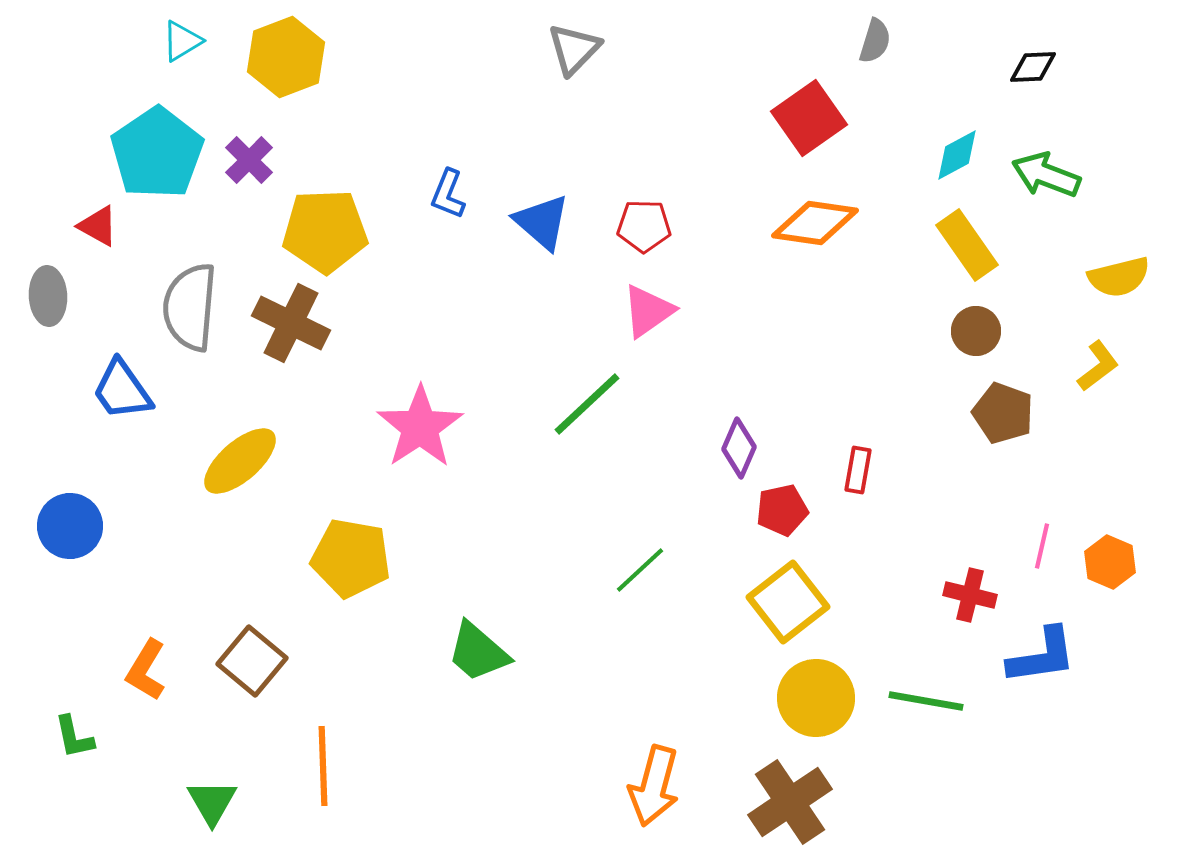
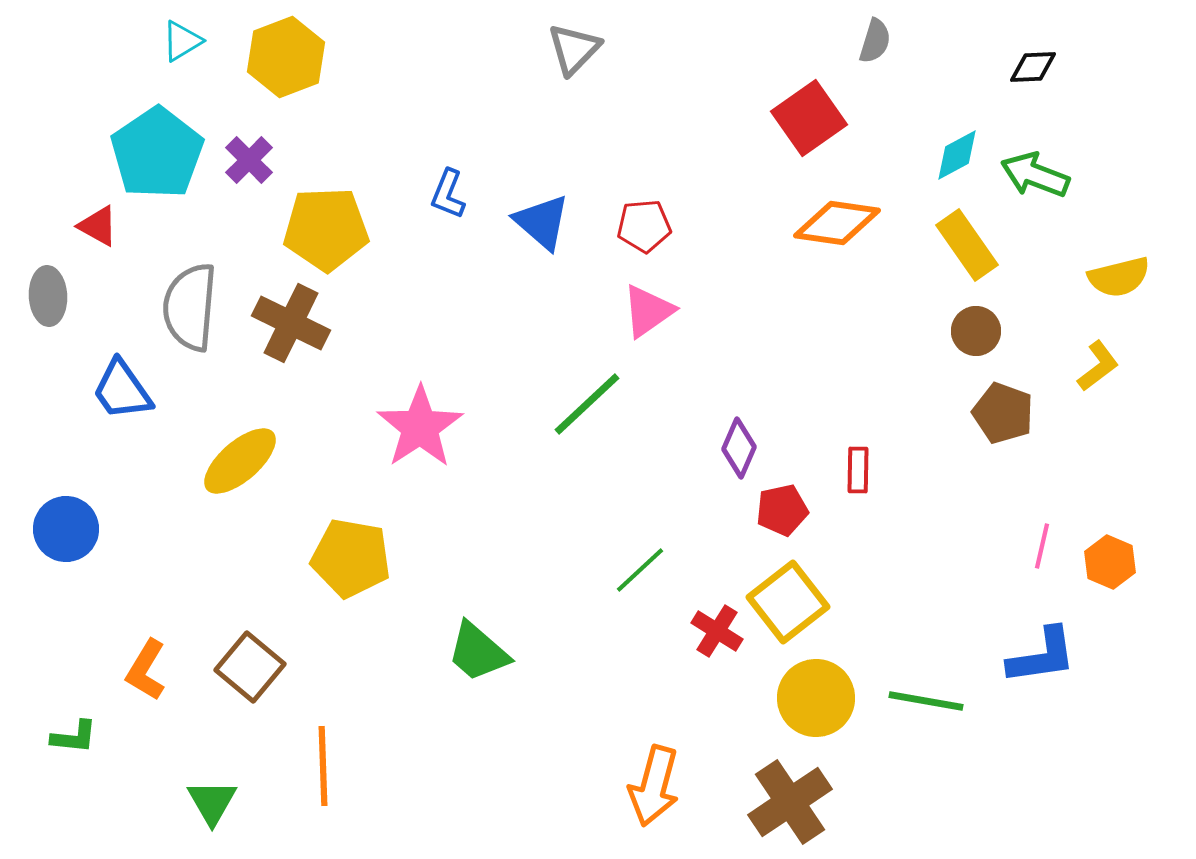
green arrow at (1046, 175): moved 11 px left
orange diamond at (815, 223): moved 22 px right
red pentagon at (644, 226): rotated 6 degrees counterclockwise
yellow pentagon at (325, 231): moved 1 px right, 2 px up
red rectangle at (858, 470): rotated 9 degrees counterclockwise
blue circle at (70, 526): moved 4 px left, 3 px down
red cross at (970, 595): moved 253 px left, 36 px down; rotated 18 degrees clockwise
brown square at (252, 661): moved 2 px left, 6 px down
green L-shape at (74, 737): rotated 72 degrees counterclockwise
